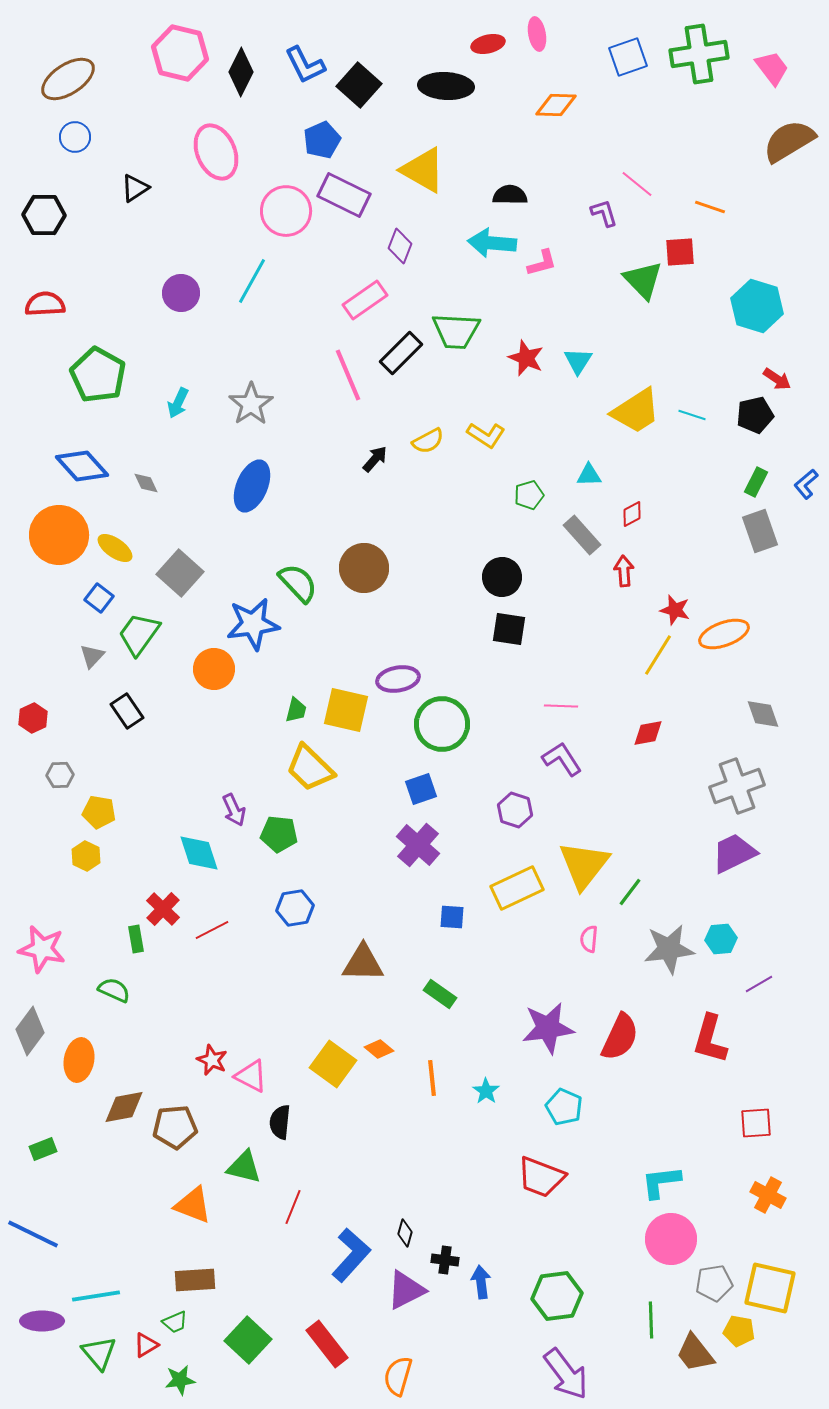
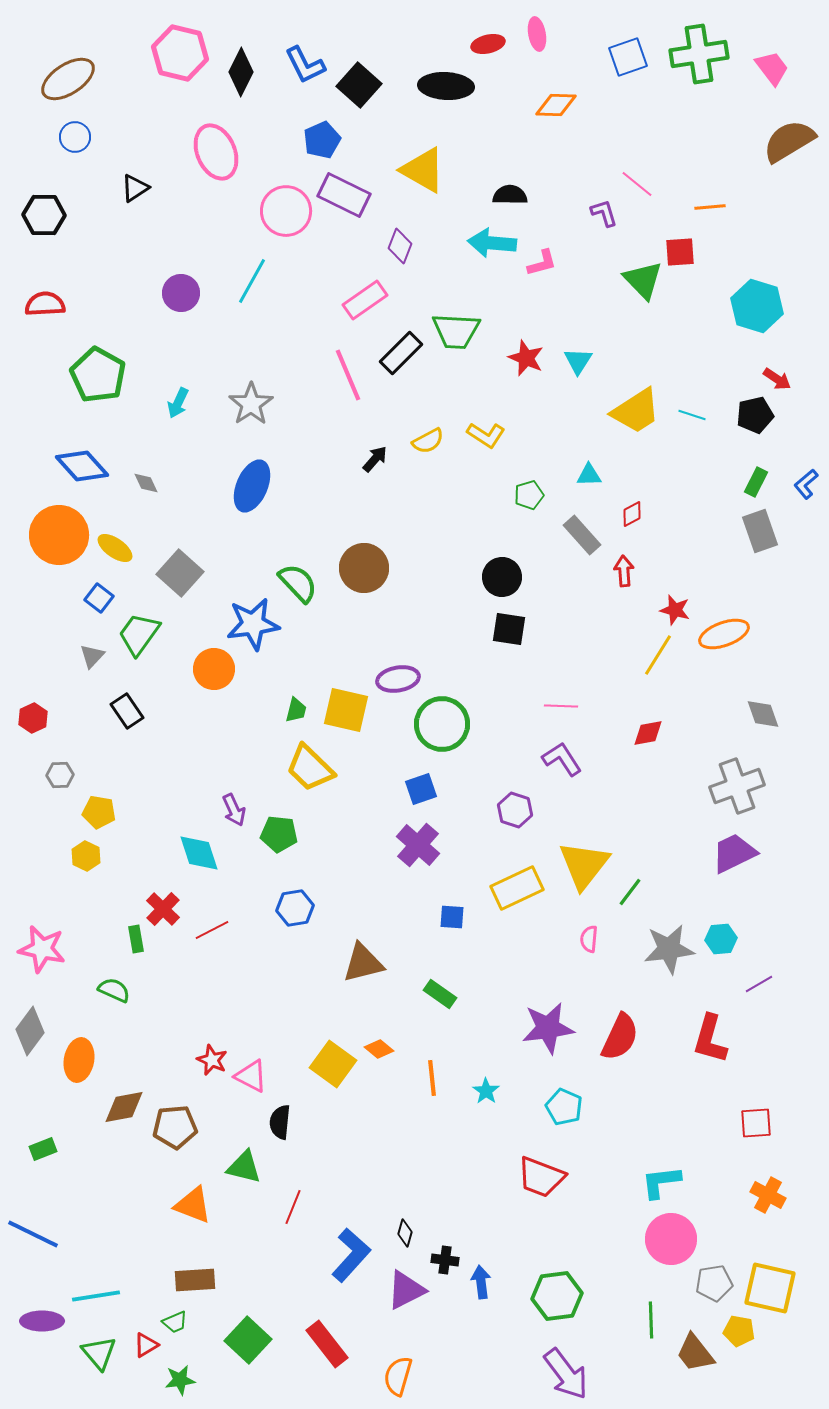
orange line at (710, 207): rotated 24 degrees counterclockwise
brown triangle at (363, 963): rotated 15 degrees counterclockwise
